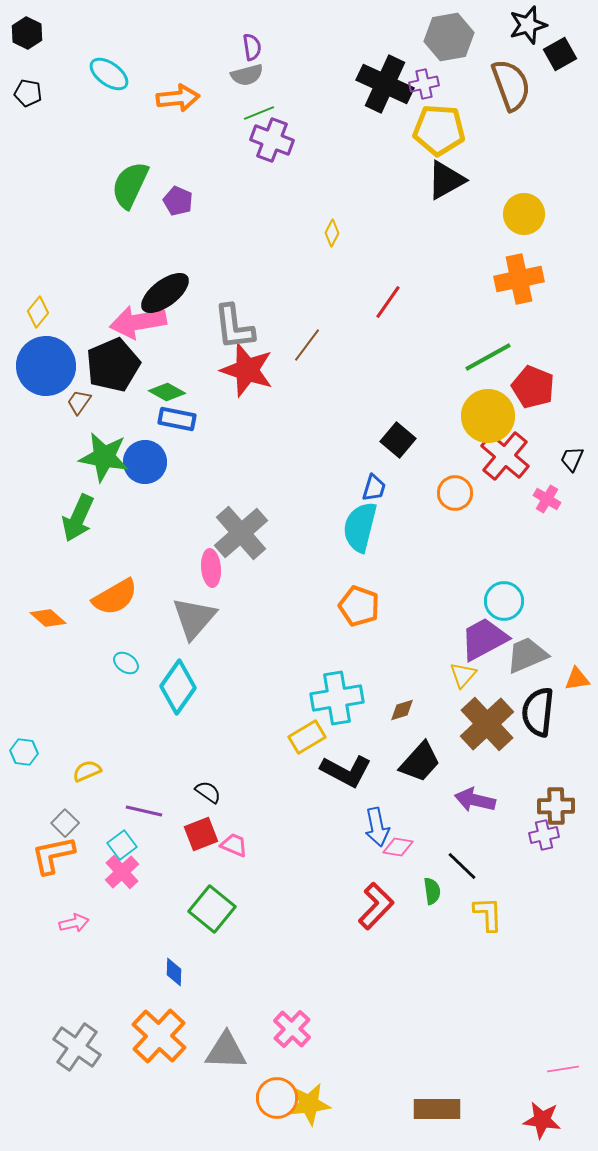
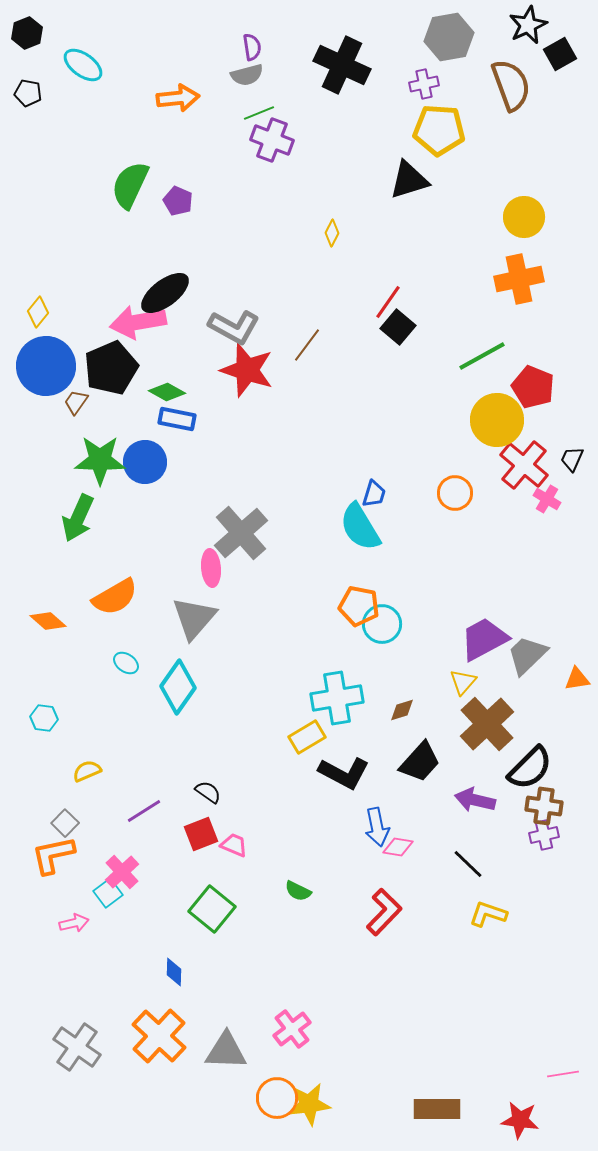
black star at (528, 25): rotated 9 degrees counterclockwise
black hexagon at (27, 33): rotated 12 degrees clockwise
cyan ellipse at (109, 74): moved 26 px left, 9 px up
black cross at (385, 84): moved 43 px left, 19 px up
black triangle at (446, 180): moved 37 px left; rotated 12 degrees clockwise
yellow circle at (524, 214): moved 3 px down
gray L-shape at (234, 327): rotated 54 degrees counterclockwise
green line at (488, 357): moved 6 px left, 1 px up
black pentagon at (113, 365): moved 2 px left, 3 px down
brown trapezoid at (79, 402): moved 3 px left
yellow circle at (488, 416): moved 9 px right, 4 px down
black square at (398, 440): moved 113 px up
red cross at (505, 456): moved 19 px right, 9 px down
green star at (104, 457): moved 4 px left, 3 px down; rotated 9 degrees counterclockwise
blue trapezoid at (374, 488): moved 6 px down
cyan semicircle at (360, 527): rotated 45 degrees counterclockwise
cyan circle at (504, 601): moved 122 px left, 23 px down
orange pentagon at (359, 606): rotated 9 degrees counterclockwise
orange diamond at (48, 618): moved 3 px down
gray trapezoid at (527, 655): rotated 21 degrees counterclockwise
yellow triangle at (463, 675): moved 7 px down
black semicircle at (538, 712): moved 8 px left, 56 px down; rotated 141 degrees counterclockwise
cyan hexagon at (24, 752): moved 20 px right, 34 px up
black L-shape at (346, 771): moved 2 px left, 2 px down
brown cross at (556, 806): moved 12 px left; rotated 9 degrees clockwise
purple line at (144, 811): rotated 45 degrees counterclockwise
cyan square at (122, 845): moved 14 px left, 48 px down
black line at (462, 866): moved 6 px right, 2 px up
green semicircle at (432, 891): moved 134 px left; rotated 124 degrees clockwise
red L-shape at (376, 906): moved 8 px right, 6 px down
yellow L-shape at (488, 914): rotated 69 degrees counterclockwise
pink cross at (292, 1029): rotated 9 degrees clockwise
pink line at (563, 1069): moved 5 px down
red star at (542, 1120): moved 22 px left
